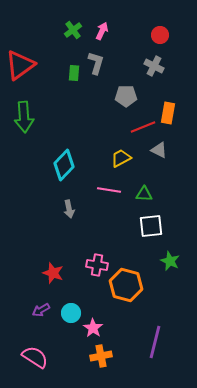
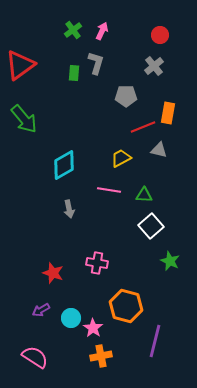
gray cross: rotated 24 degrees clockwise
green arrow: moved 2 px down; rotated 36 degrees counterclockwise
gray triangle: rotated 12 degrees counterclockwise
cyan diamond: rotated 16 degrees clockwise
green triangle: moved 1 px down
white square: rotated 35 degrees counterclockwise
pink cross: moved 2 px up
orange hexagon: moved 21 px down
cyan circle: moved 5 px down
purple line: moved 1 px up
